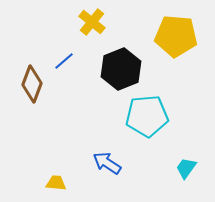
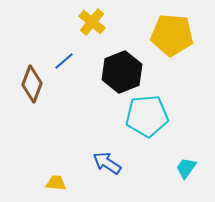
yellow pentagon: moved 4 px left, 1 px up
black hexagon: moved 1 px right, 3 px down
